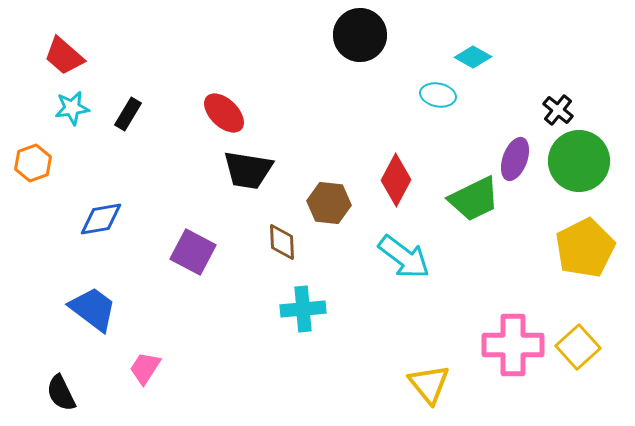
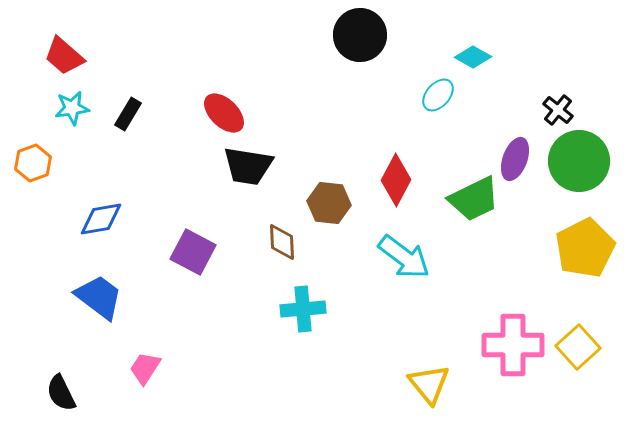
cyan ellipse: rotated 60 degrees counterclockwise
black trapezoid: moved 4 px up
blue trapezoid: moved 6 px right, 12 px up
